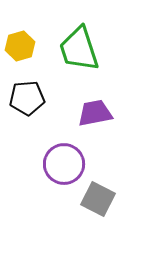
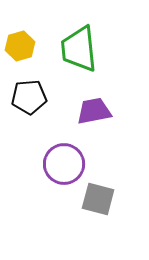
green trapezoid: rotated 12 degrees clockwise
black pentagon: moved 2 px right, 1 px up
purple trapezoid: moved 1 px left, 2 px up
gray square: rotated 12 degrees counterclockwise
